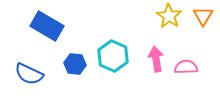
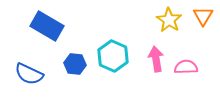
yellow star: moved 4 px down
